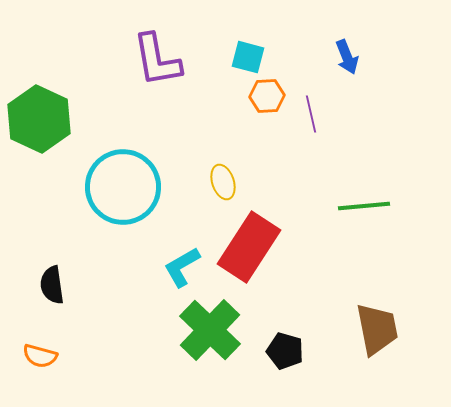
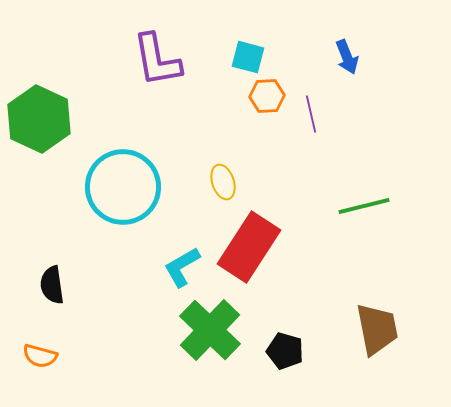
green line: rotated 9 degrees counterclockwise
